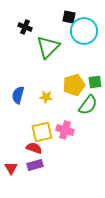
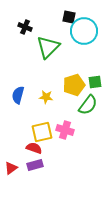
red triangle: rotated 24 degrees clockwise
